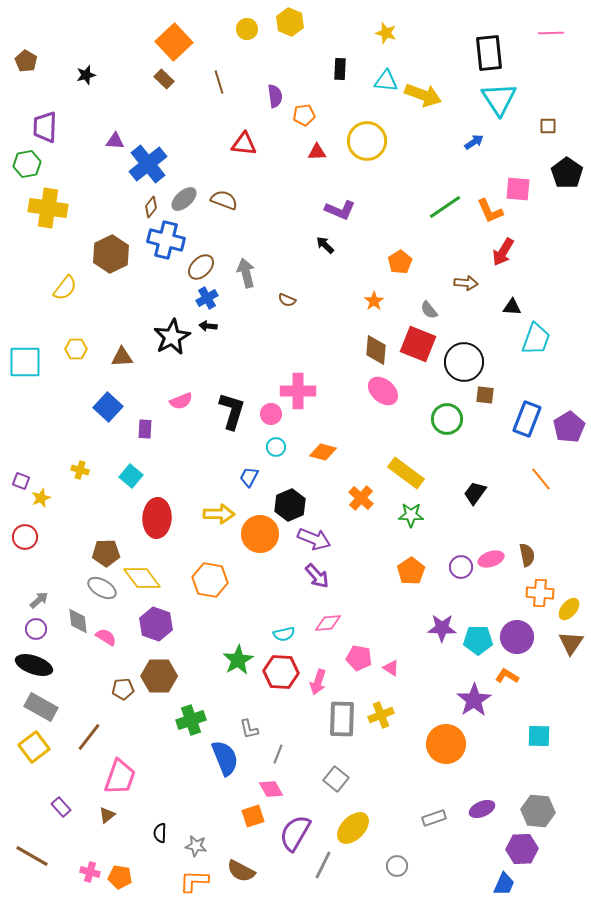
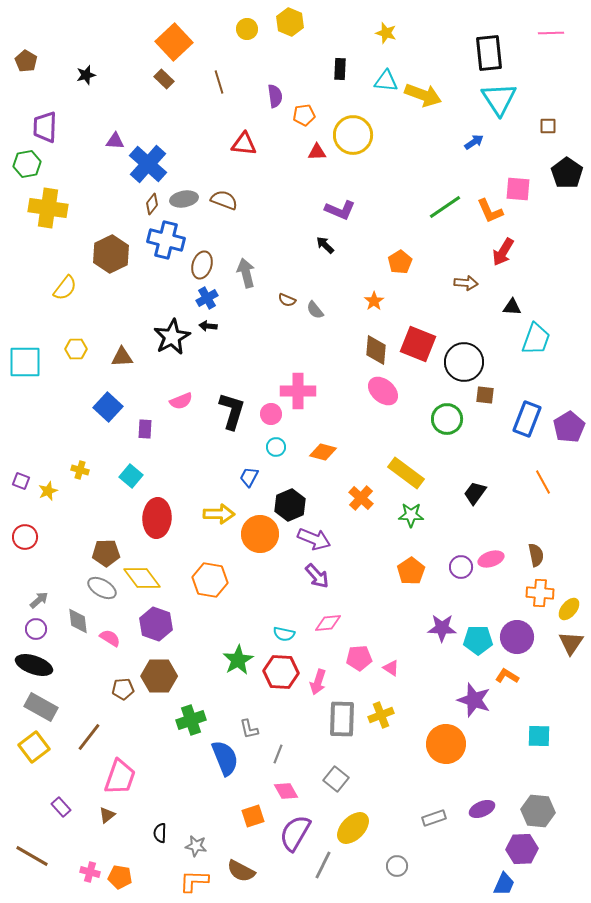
yellow circle at (367, 141): moved 14 px left, 6 px up
blue cross at (148, 164): rotated 9 degrees counterclockwise
gray ellipse at (184, 199): rotated 32 degrees clockwise
brown diamond at (151, 207): moved 1 px right, 3 px up
brown ellipse at (201, 267): moved 1 px right, 2 px up; rotated 28 degrees counterclockwise
gray semicircle at (429, 310): moved 114 px left
orange line at (541, 479): moved 2 px right, 3 px down; rotated 10 degrees clockwise
yellow star at (41, 498): moved 7 px right, 7 px up
brown semicircle at (527, 555): moved 9 px right
cyan semicircle at (284, 634): rotated 25 degrees clockwise
pink semicircle at (106, 637): moved 4 px right, 1 px down
pink pentagon at (359, 658): rotated 15 degrees counterclockwise
purple star at (474, 700): rotated 20 degrees counterclockwise
pink diamond at (271, 789): moved 15 px right, 2 px down
